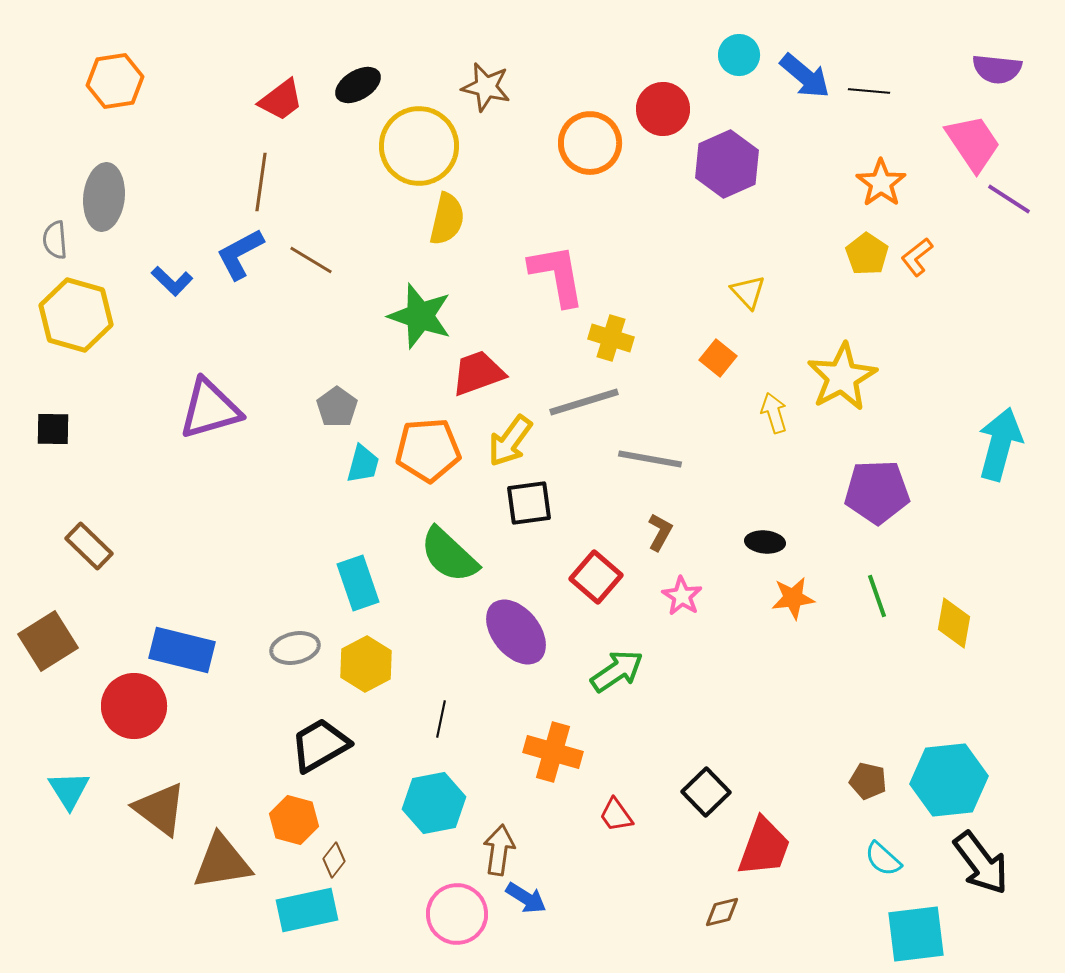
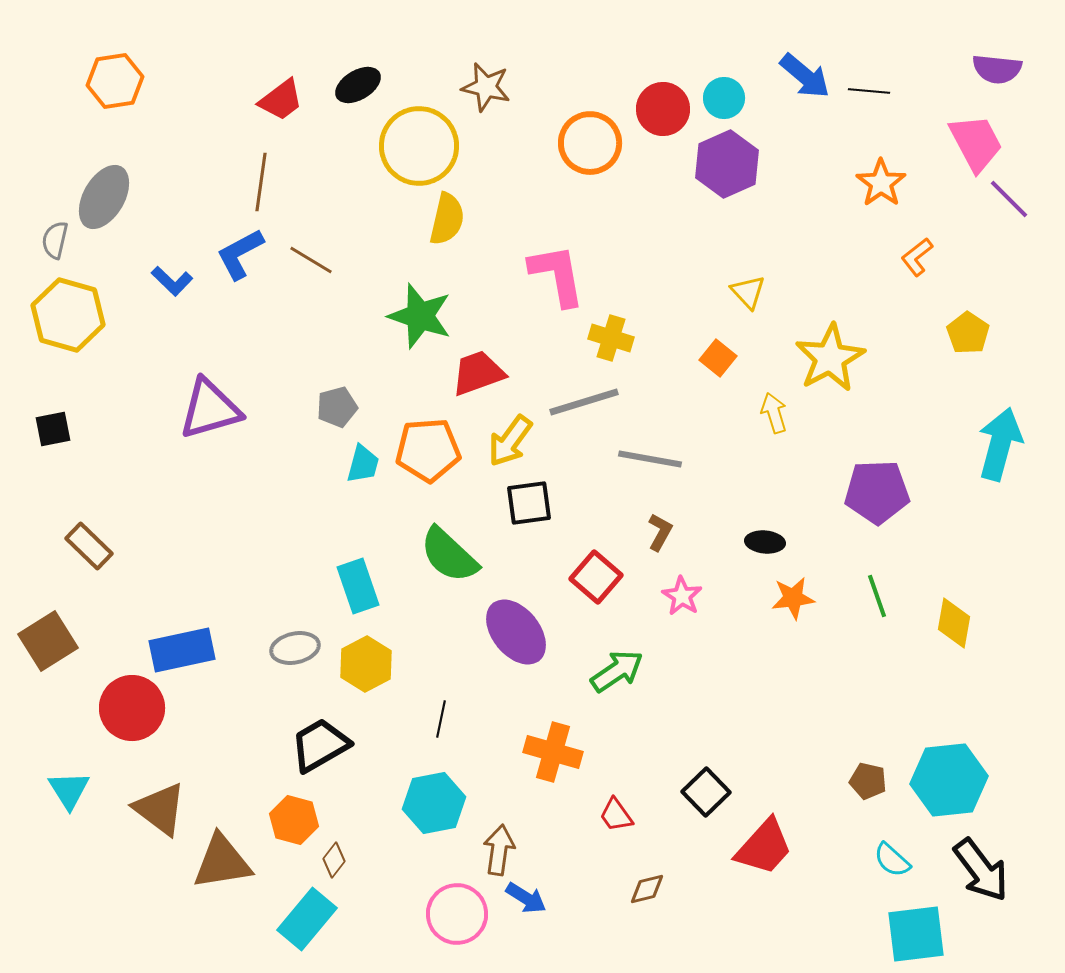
cyan circle at (739, 55): moved 15 px left, 43 px down
pink trapezoid at (973, 143): moved 3 px right; rotated 6 degrees clockwise
gray ellipse at (104, 197): rotated 24 degrees clockwise
purple line at (1009, 199): rotated 12 degrees clockwise
gray semicircle at (55, 240): rotated 18 degrees clockwise
yellow pentagon at (867, 254): moved 101 px right, 79 px down
yellow hexagon at (76, 315): moved 8 px left
yellow star at (842, 377): moved 12 px left, 19 px up
gray pentagon at (337, 407): rotated 21 degrees clockwise
black square at (53, 429): rotated 12 degrees counterclockwise
cyan rectangle at (358, 583): moved 3 px down
blue rectangle at (182, 650): rotated 26 degrees counterclockwise
red circle at (134, 706): moved 2 px left, 2 px down
red trapezoid at (764, 847): rotated 22 degrees clockwise
cyan semicircle at (883, 859): moved 9 px right, 1 px down
black arrow at (981, 863): moved 7 px down
cyan rectangle at (307, 910): moved 9 px down; rotated 38 degrees counterclockwise
brown diamond at (722, 912): moved 75 px left, 23 px up
